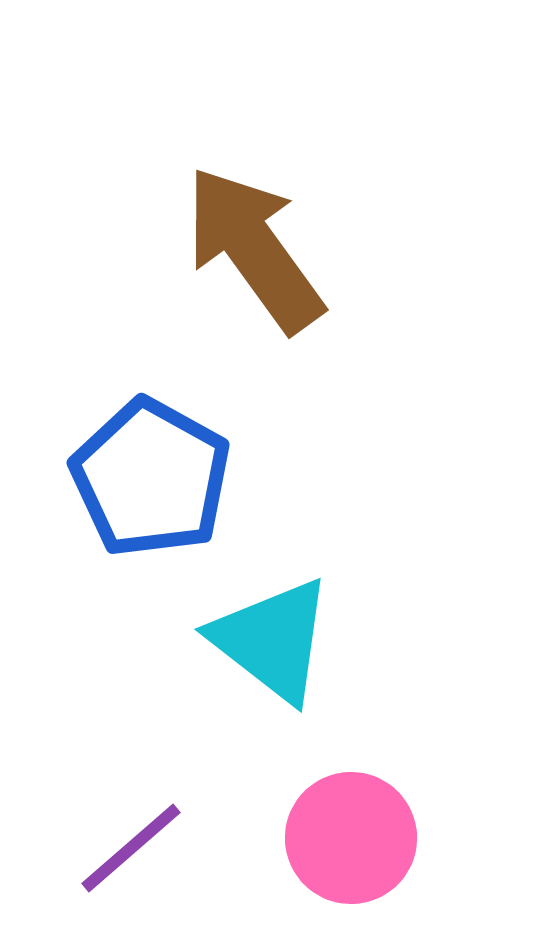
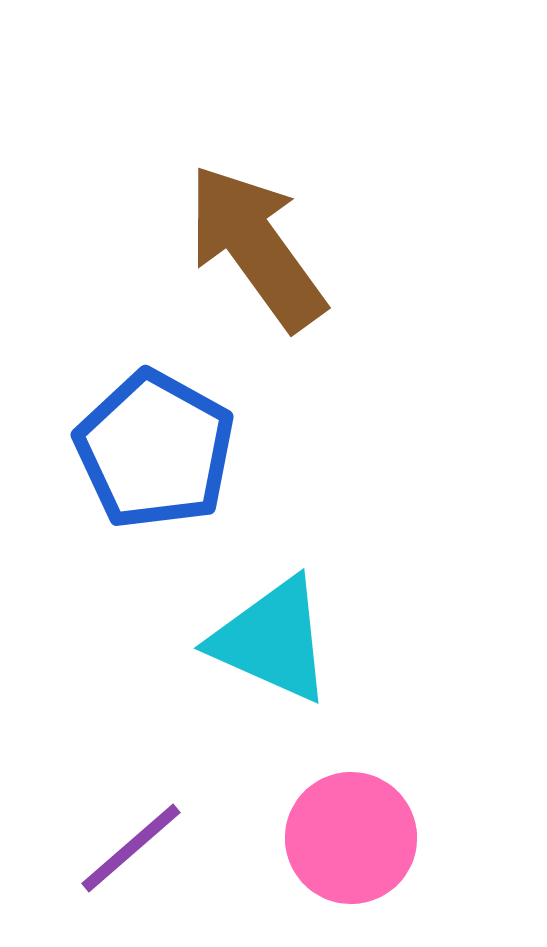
brown arrow: moved 2 px right, 2 px up
blue pentagon: moved 4 px right, 28 px up
cyan triangle: rotated 14 degrees counterclockwise
